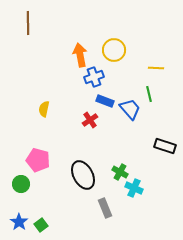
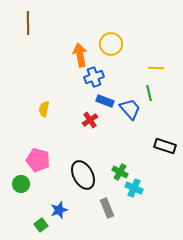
yellow circle: moved 3 px left, 6 px up
green line: moved 1 px up
gray rectangle: moved 2 px right
blue star: moved 40 px right, 12 px up; rotated 18 degrees clockwise
